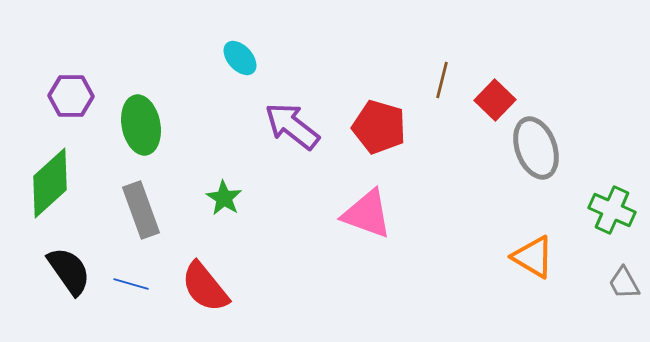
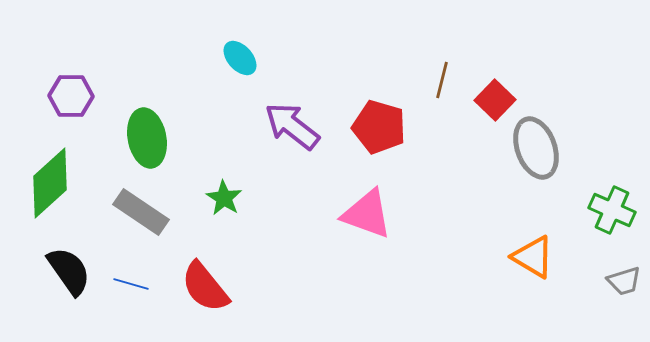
green ellipse: moved 6 px right, 13 px down
gray rectangle: moved 2 px down; rotated 36 degrees counterclockwise
gray trapezoid: moved 2 px up; rotated 78 degrees counterclockwise
